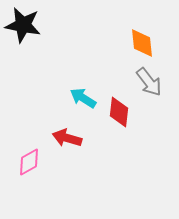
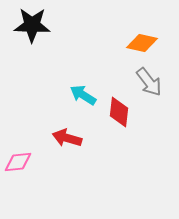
black star: moved 9 px right; rotated 9 degrees counterclockwise
orange diamond: rotated 72 degrees counterclockwise
cyan arrow: moved 3 px up
pink diamond: moved 11 px left; rotated 24 degrees clockwise
